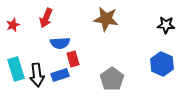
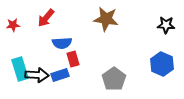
red arrow: rotated 18 degrees clockwise
red star: rotated 16 degrees clockwise
blue semicircle: moved 2 px right
cyan rectangle: moved 4 px right
black arrow: rotated 80 degrees counterclockwise
gray pentagon: moved 2 px right
